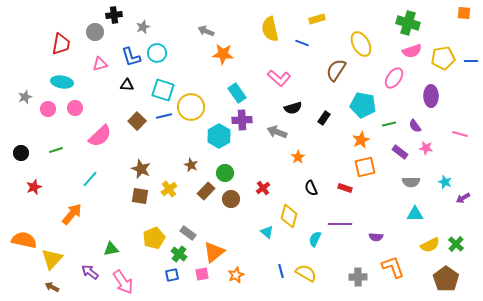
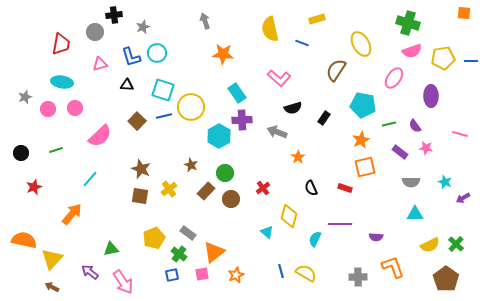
gray arrow at (206, 31): moved 1 px left, 10 px up; rotated 49 degrees clockwise
